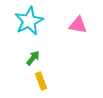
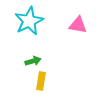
green arrow: moved 3 px down; rotated 35 degrees clockwise
yellow rectangle: rotated 30 degrees clockwise
